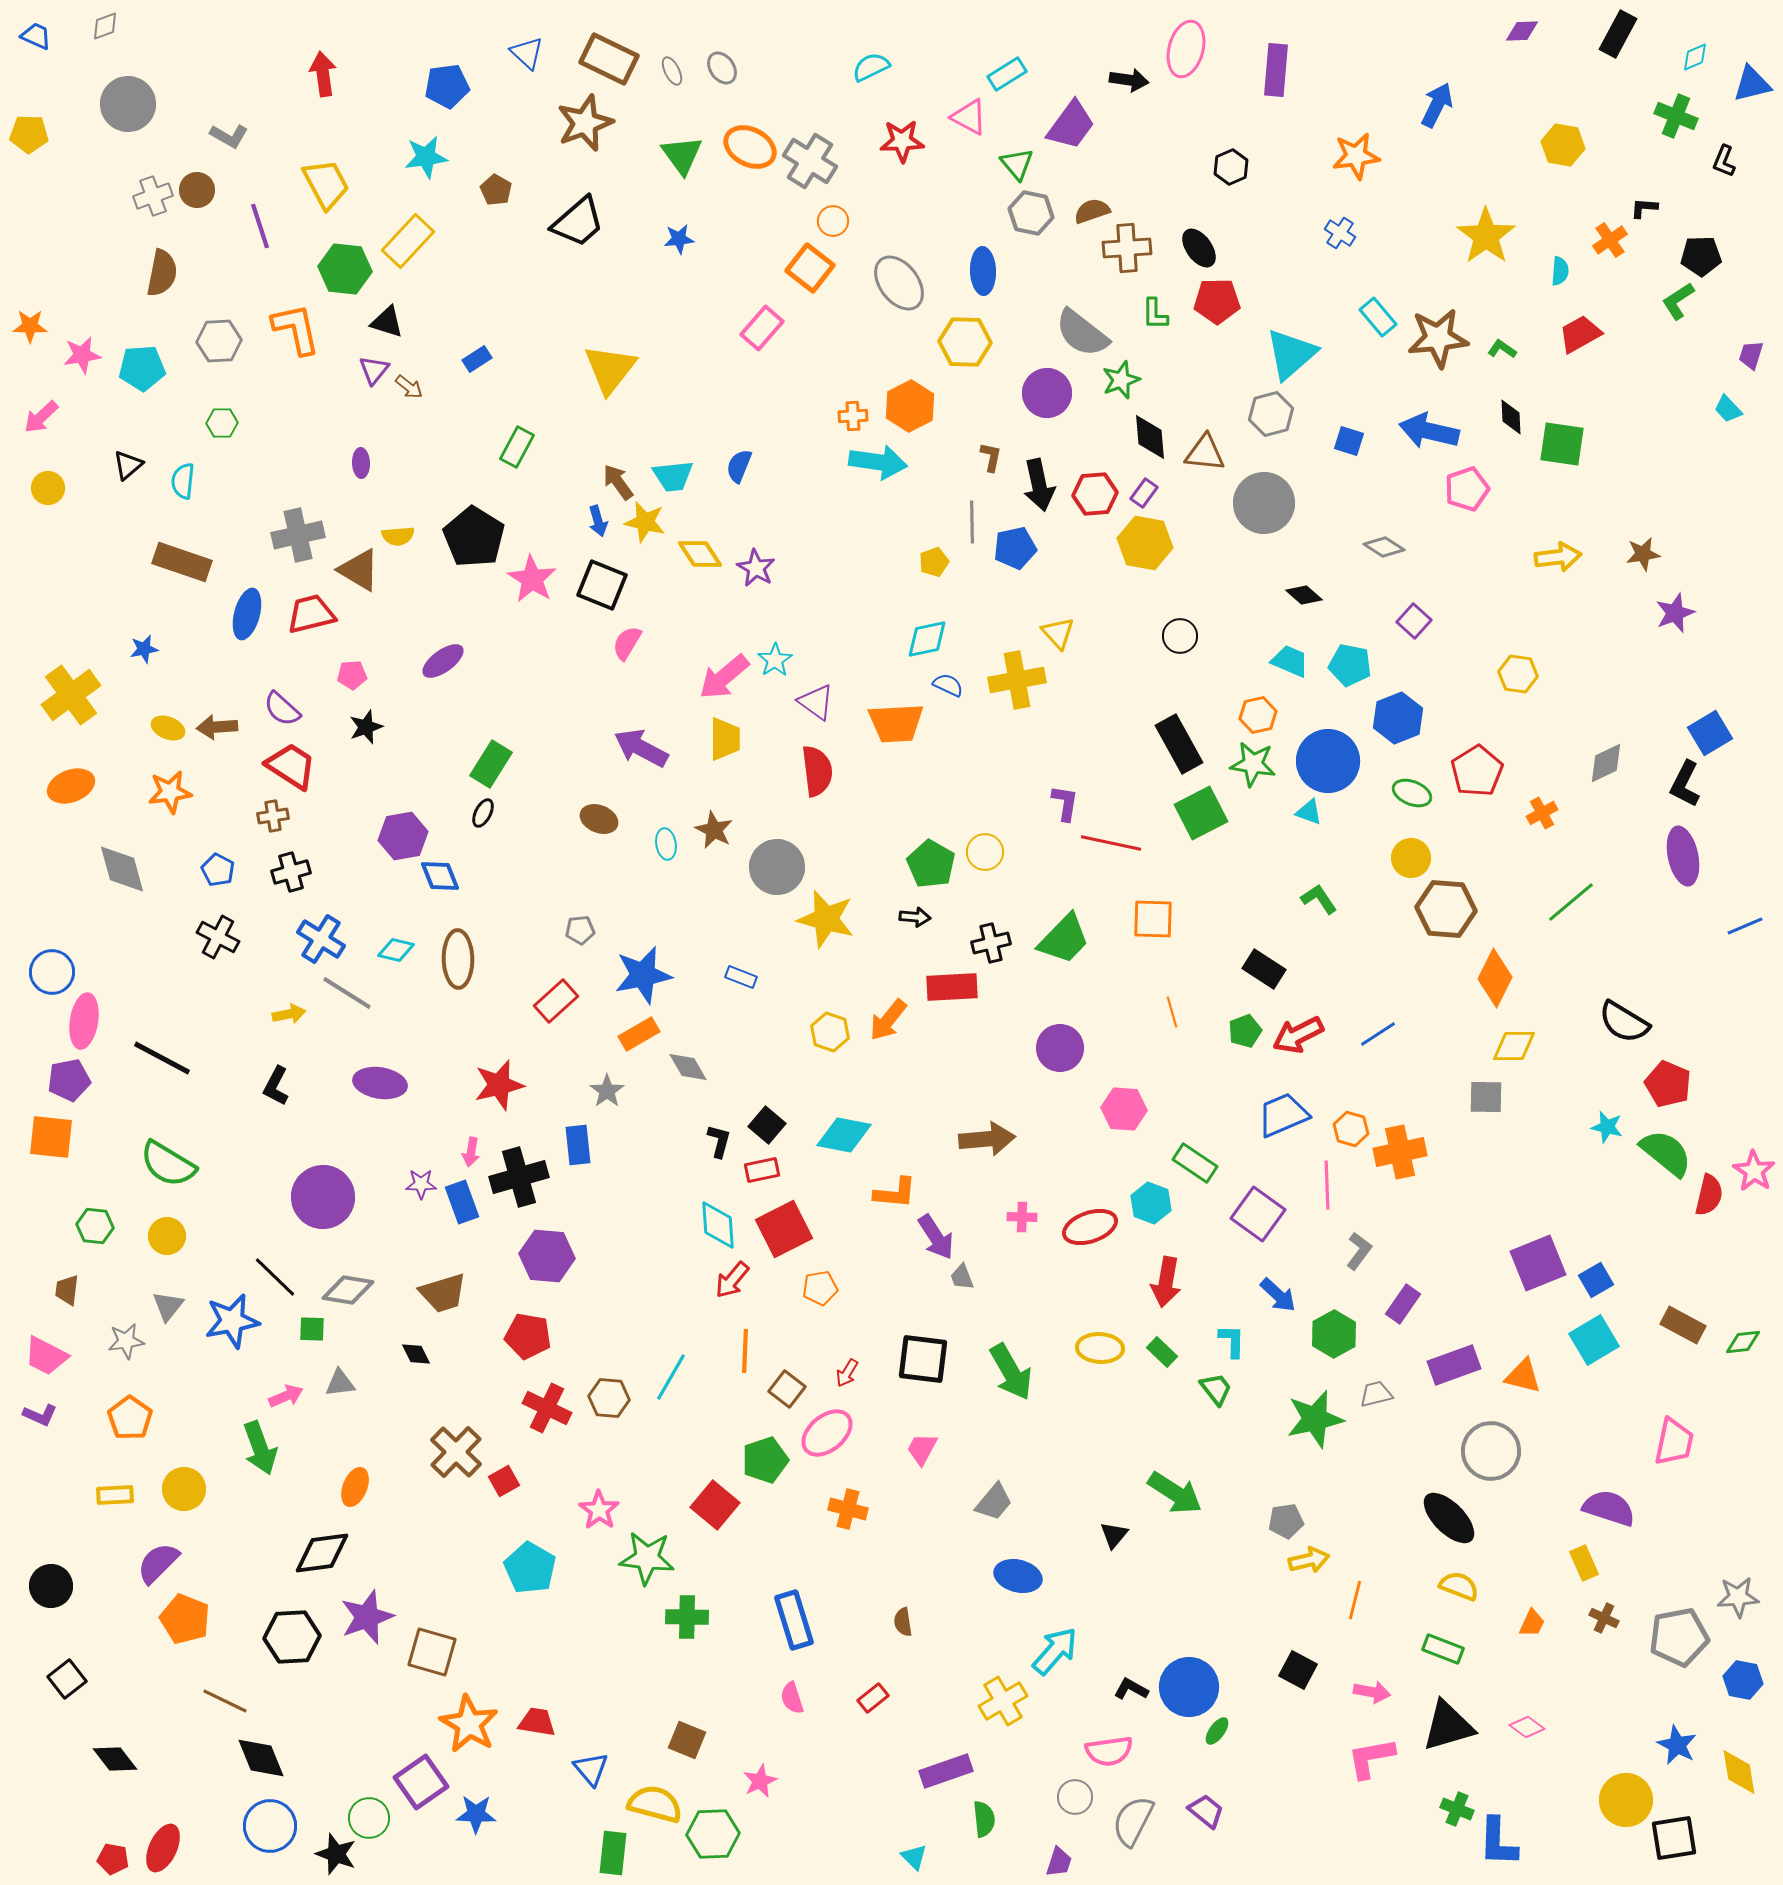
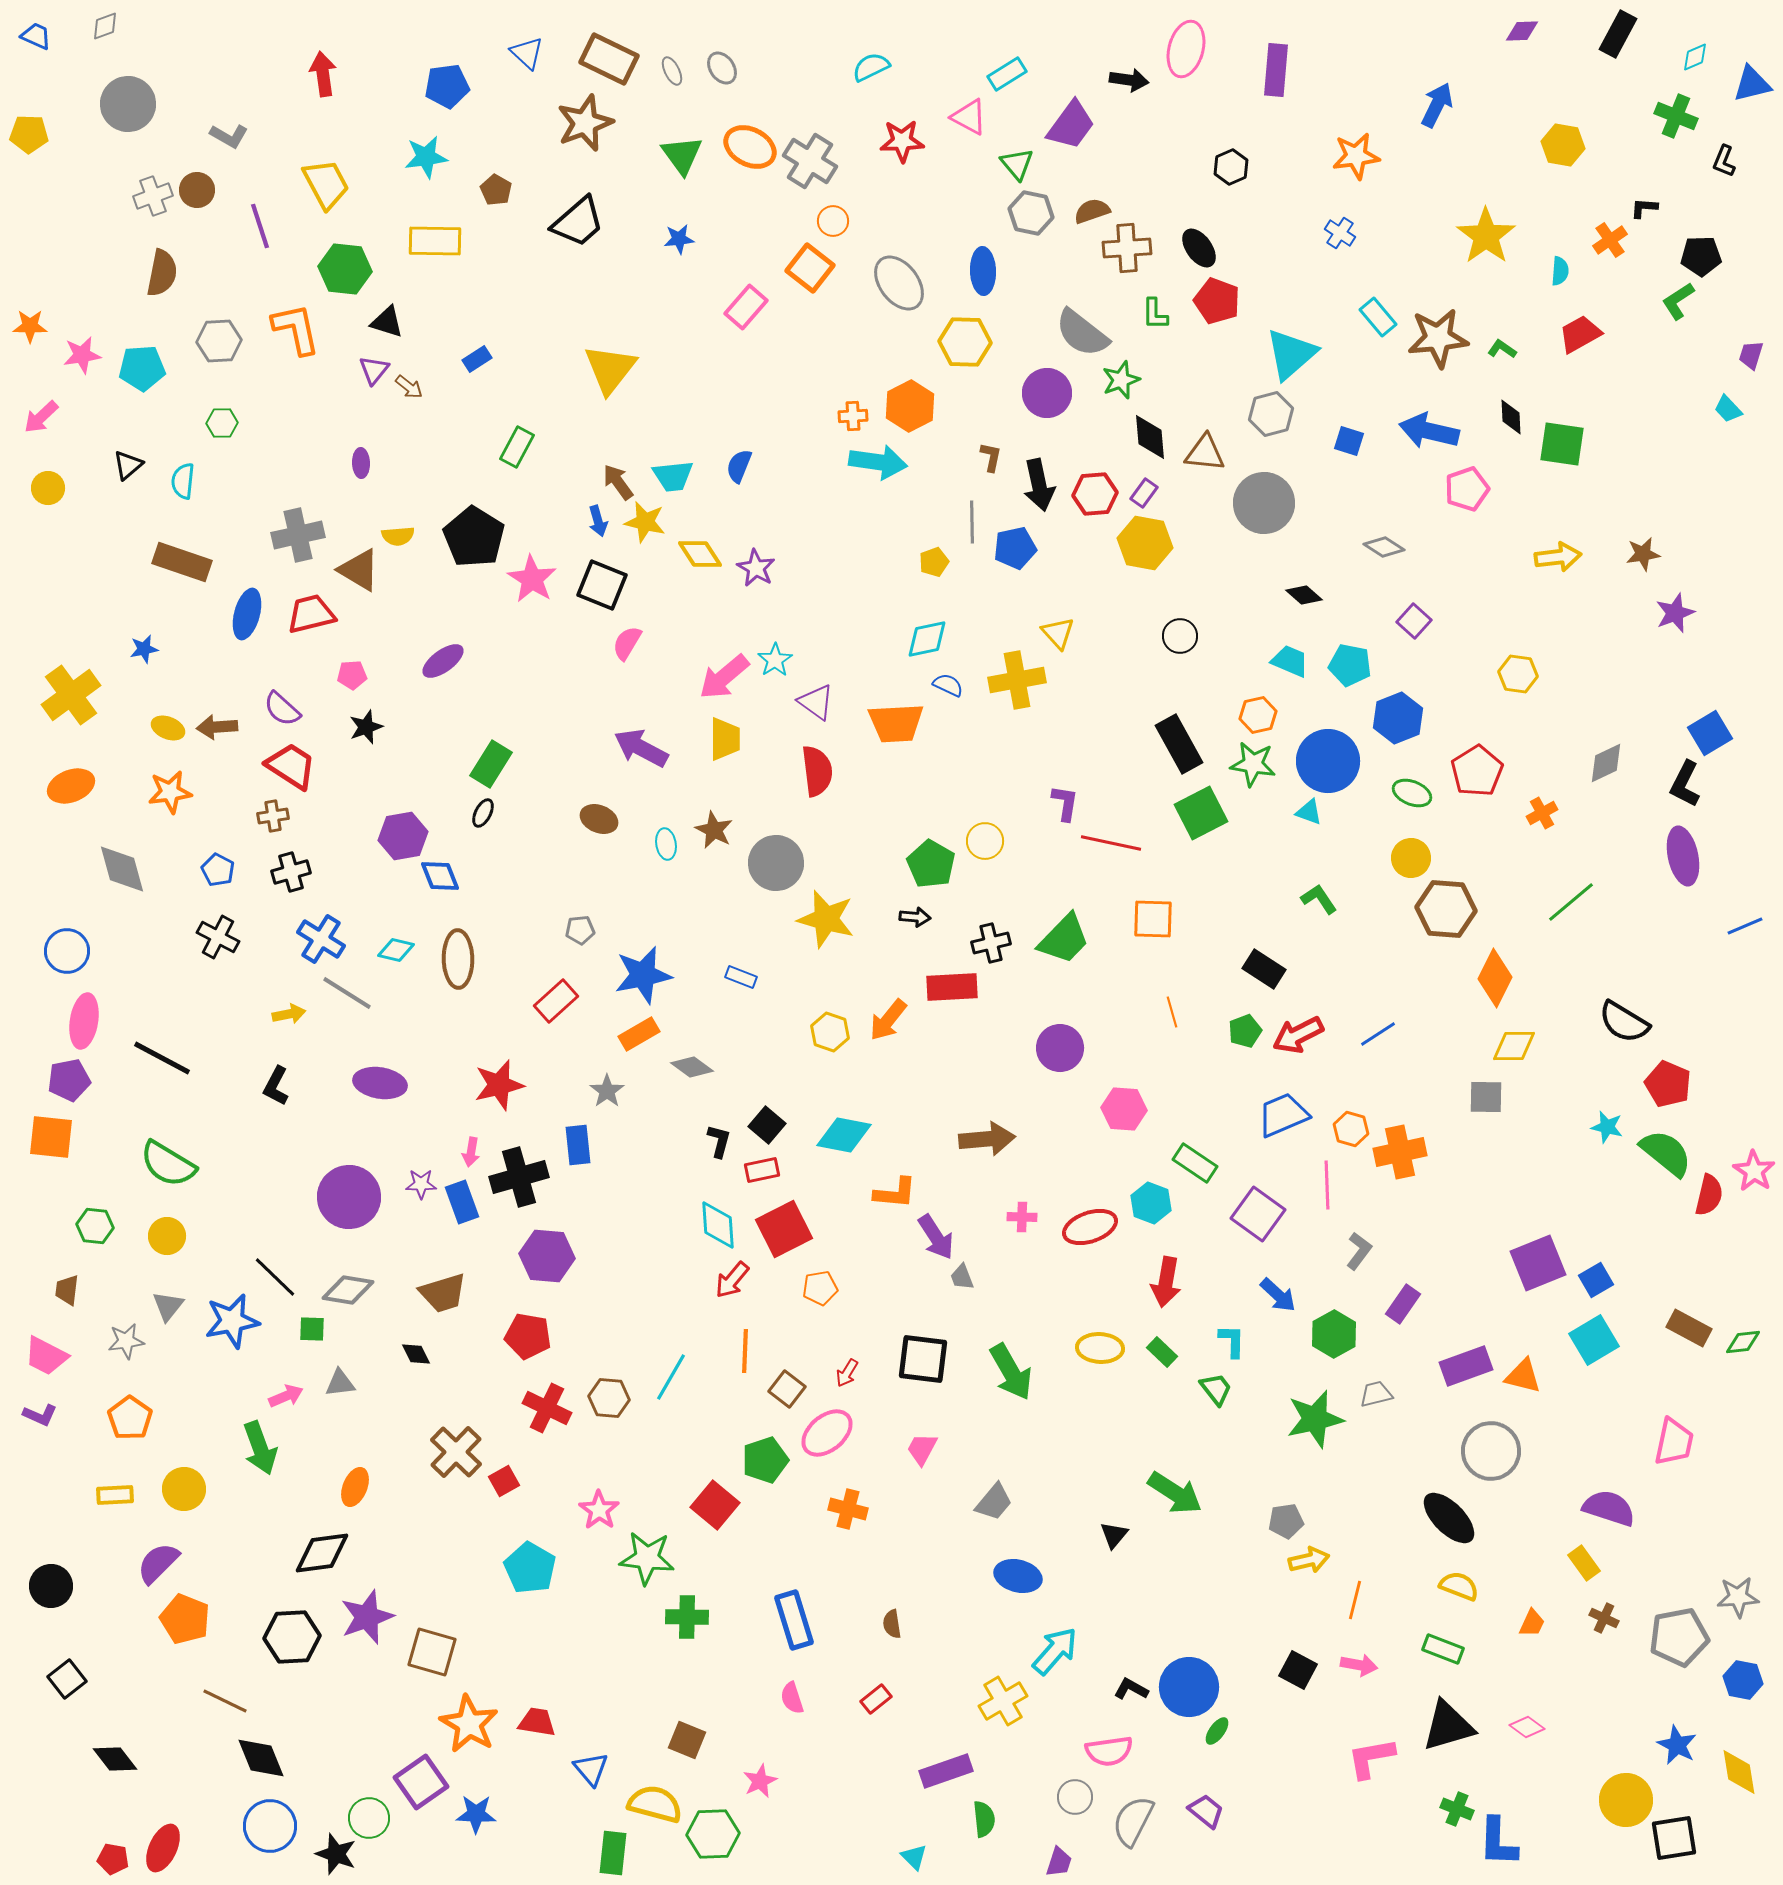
yellow rectangle at (408, 241): moved 27 px right; rotated 48 degrees clockwise
red pentagon at (1217, 301): rotated 21 degrees clockwise
pink rectangle at (762, 328): moved 16 px left, 21 px up
yellow circle at (985, 852): moved 11 px up
gray circle at (777, 867): moved 1 px left, 4 px up
blue circle at (52, 972): moved 15 px right, 21 px up
gray diamond at (688, 1067): moved 4 px right; rotated 24 degrees counterclockwise
purple circle at (323, 1197): moved 26 px right
brown rectangle at (1683, 1325): moved 6 px right, 3 px down
purple rectangle at (1454, 1365): moved 12 px right, 1 px down
yellow rectangle at (1584, 1563): rotated 12 degrees counterclockwise
brown semicircle at (903, 1622): moved 11 px left, 2 px down
pink arrow at (1372, 1692): moved 13 px left, 27 px up
red rectangle at (873, 1698): moved 3 px right, 1 px down
